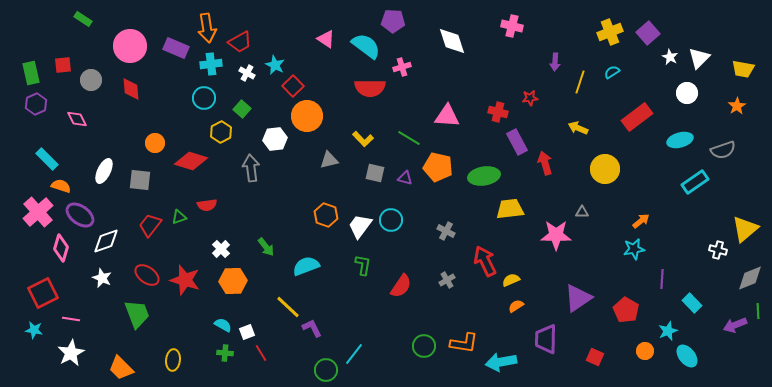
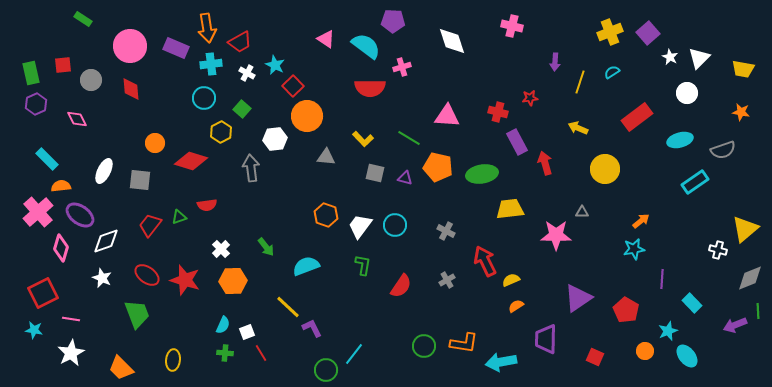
orange star at (737, 106): moved 4 px right, 6 px down; rotated 30 degrees counterclockwise
gray triangle at (329, 160): moved 3 px left, 3 px up; rotated 18 degrees clockwise
green ellipse at (484, 176): moved 2 px left, 2 px up
orange semicircle at (61, 186): rotated 24 degrees counterclockwise
cyan circle at (391, 220): moved 4 px right, 5 px down
cyan semicircle at (223, 325): rotated 84 degrees clockwise
